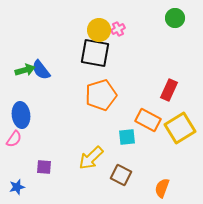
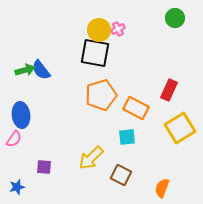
orange rectangle: moved 12 px left, 12 px up
